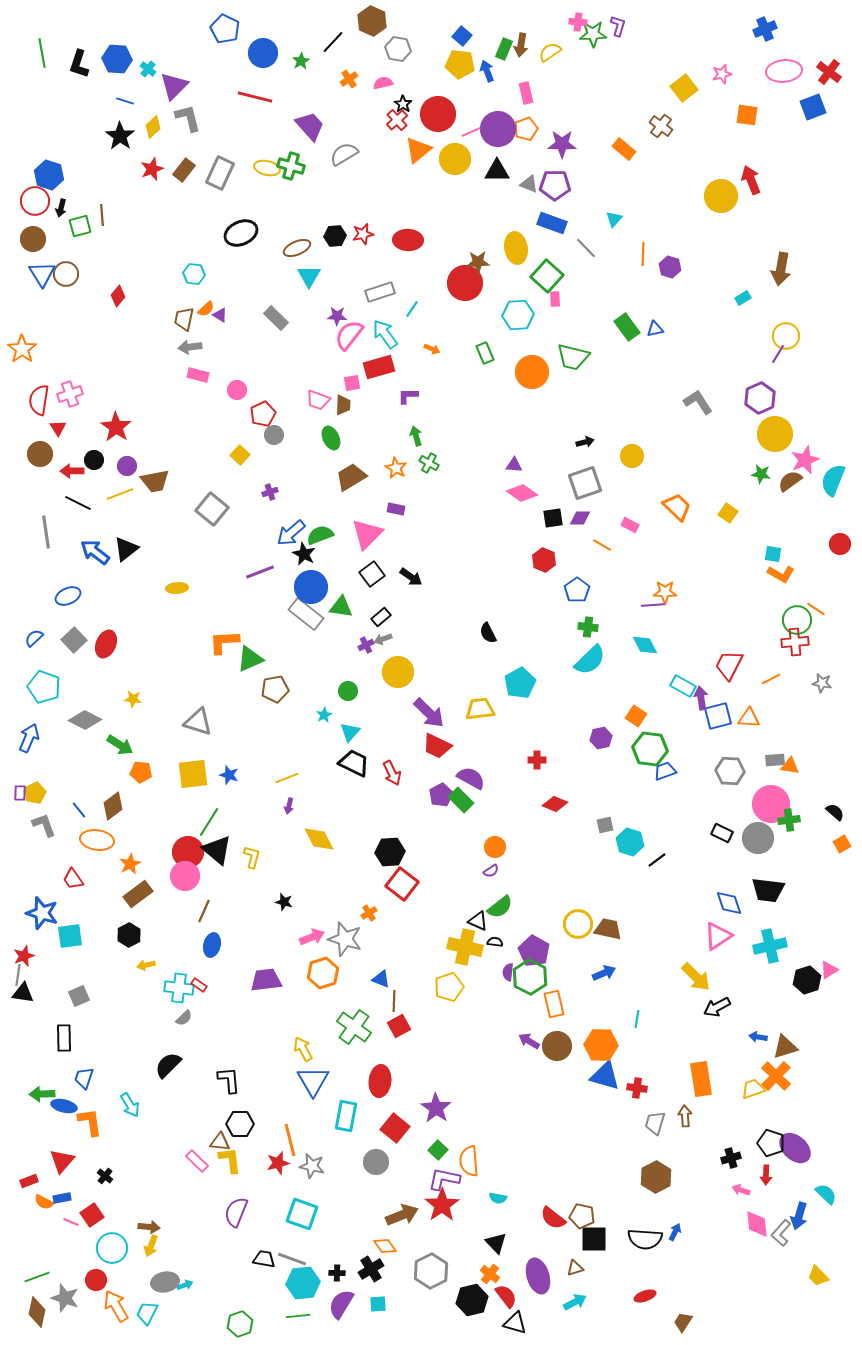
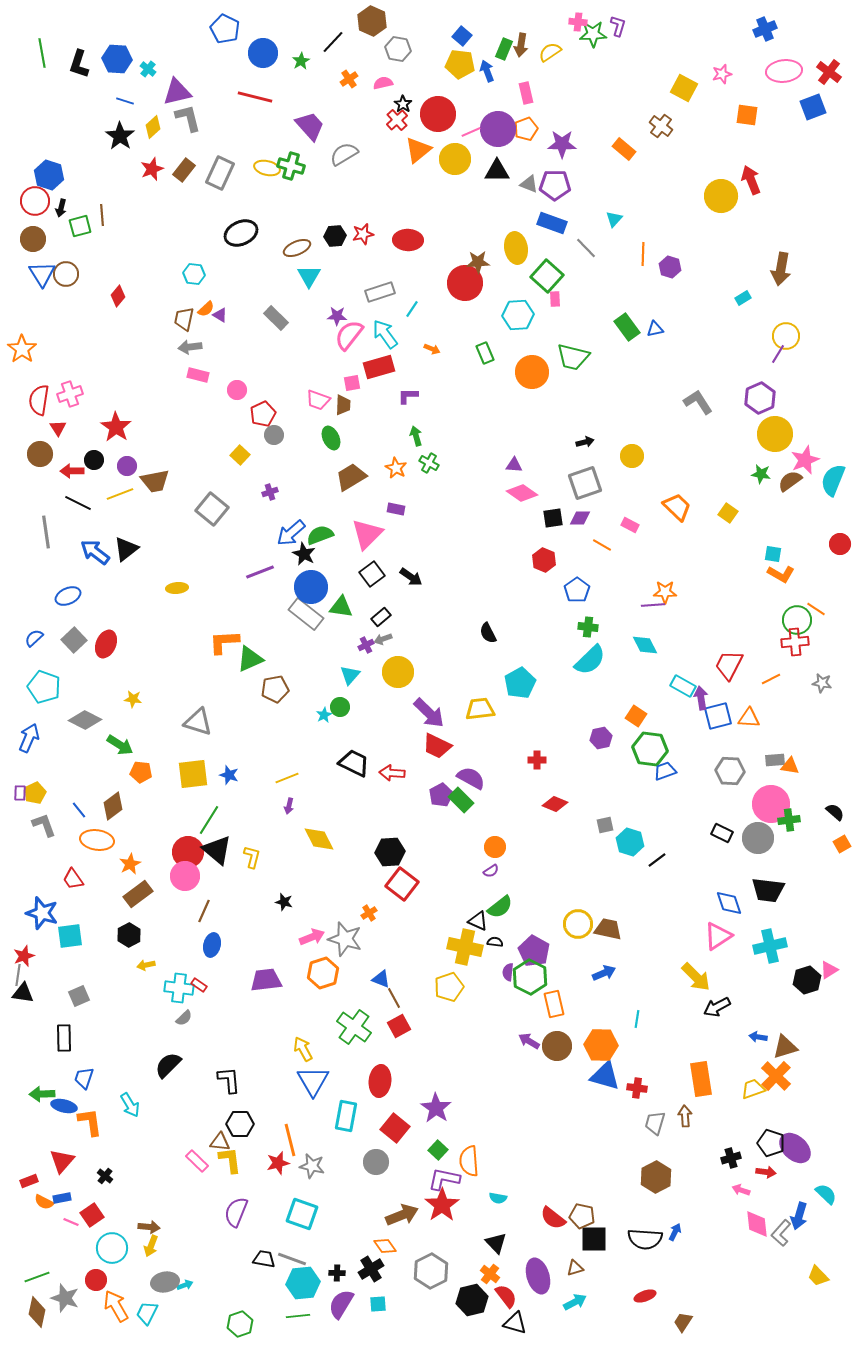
purple triangle at (174, 86): moved 3 px right, 6 px down; rotated 32 degrees clockwise
yellow square at (684, 88): rotated 24 degrees counterclockwise
green circle at (348, 691): moved 8 px left, 16 px down
cyan triangle at (350, 732): moved 57 px up
red arrow at (392, 773): rotated 120 degrees clockwise
green line at (209, 822): moved 2 px up
brown line at (394, 1001): moved 3 px up; rotated 30 degrees counterclockwise
red arrow at (766, 1175): moved 3 px up; rotated 84 degrees counterclockwise
